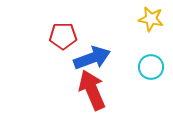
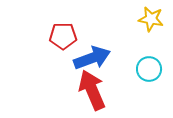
cyan circle: moved 2 px left, 2 px down
